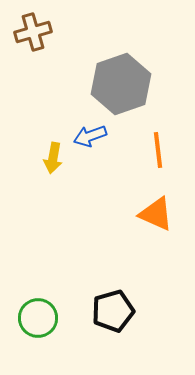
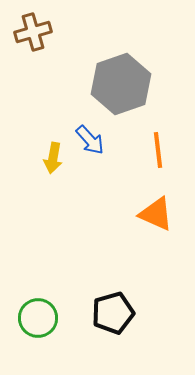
blue arrow: moved 4 px down; rotated 112 degrees counterclockwise
black pentagon: moved 2 px down
